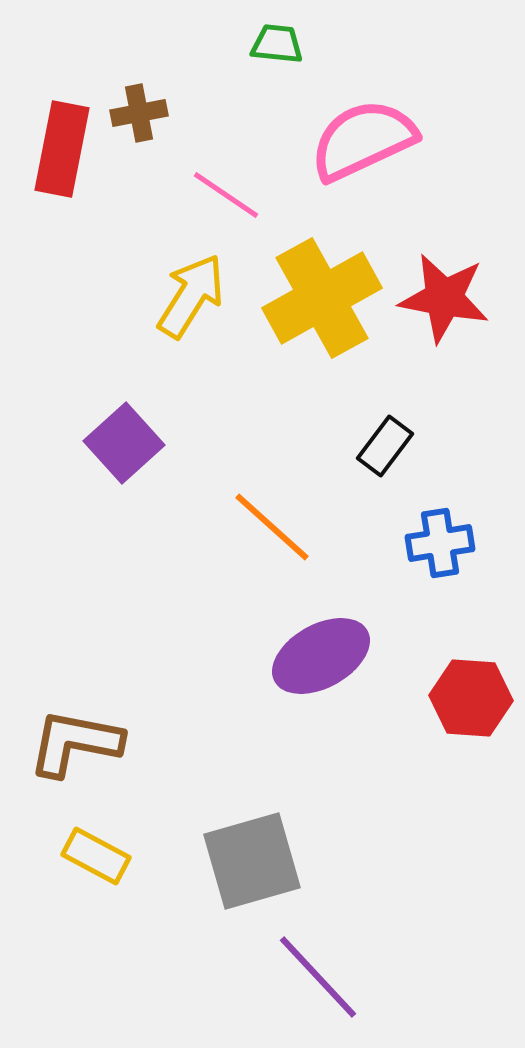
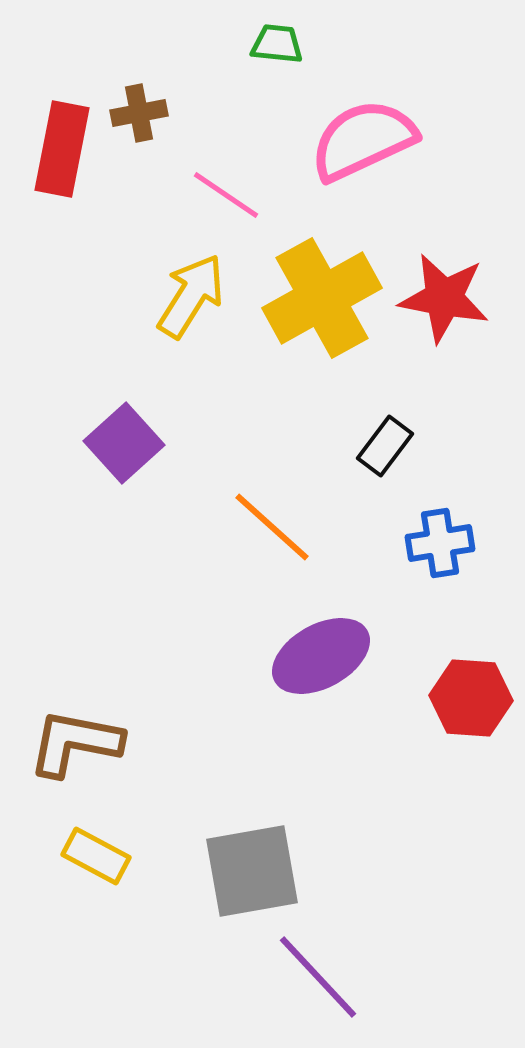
gray square: moved 10 px down; rotated 6 degrees clockwise
